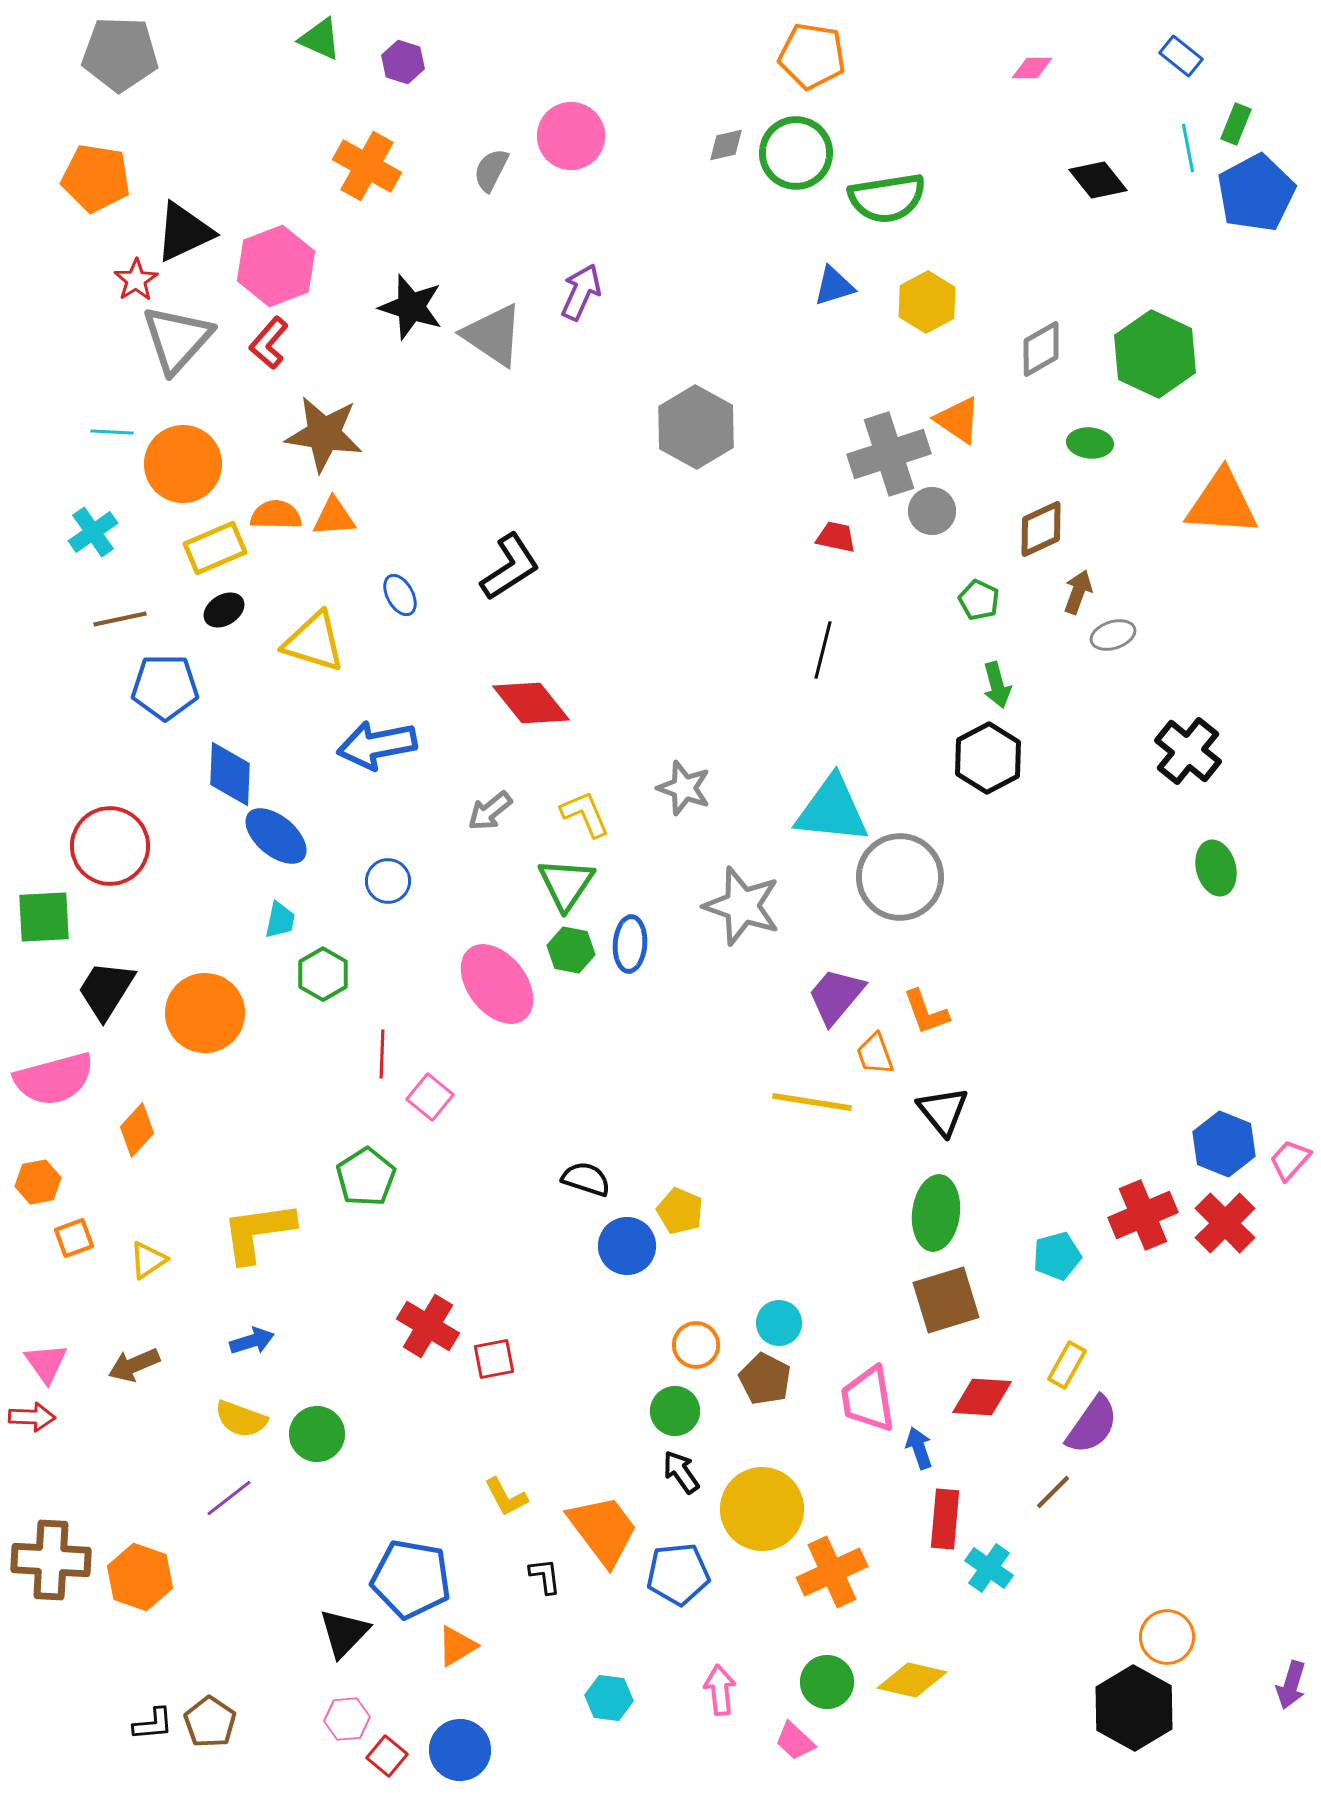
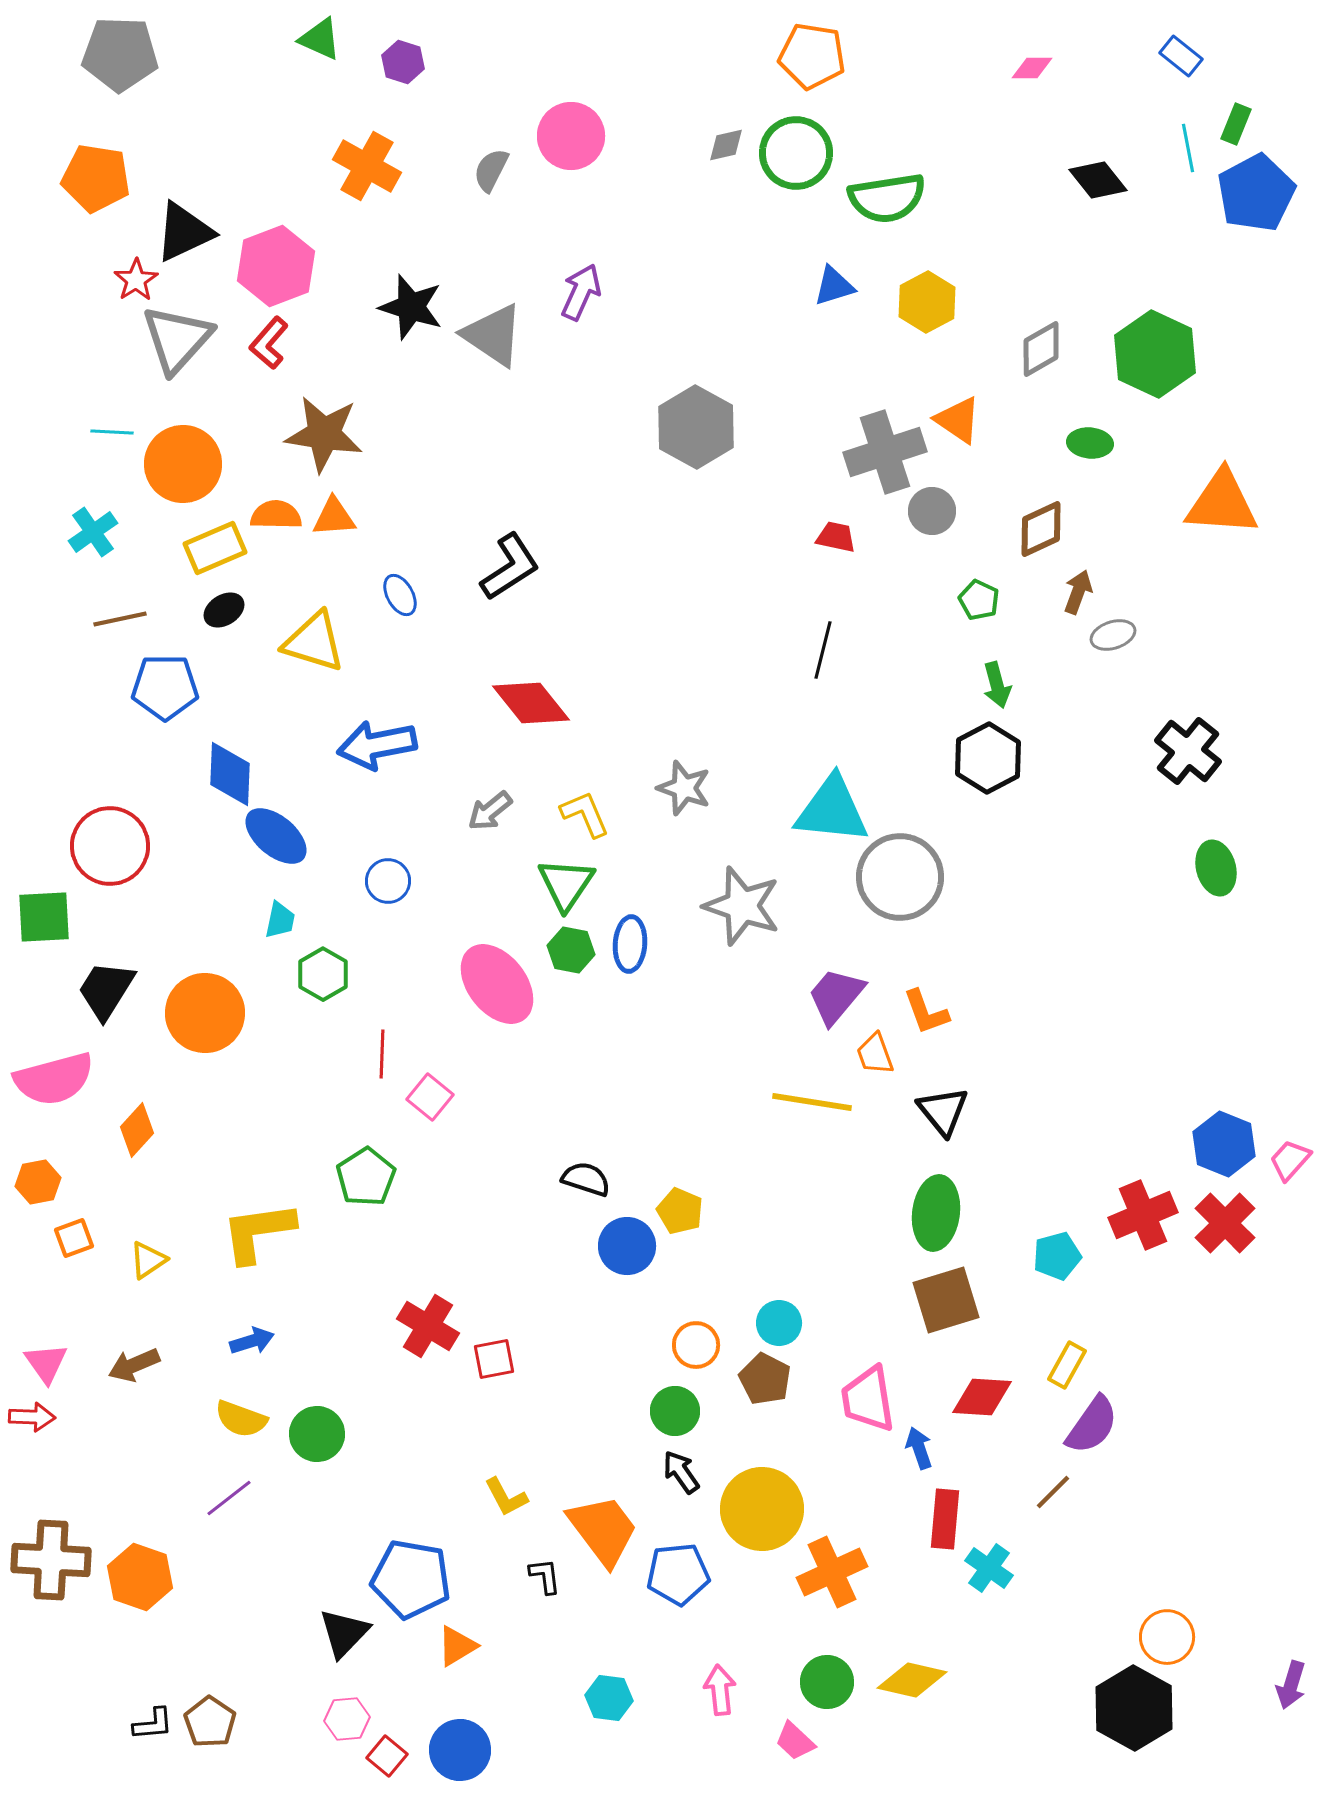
gray cross at (889, 454): moved 4 px left, 2 px up
